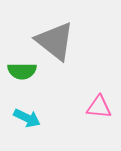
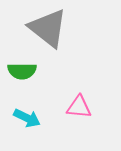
gray triangle: moved 7 px left, 13 px up
pink triangle: moved 20 px left
